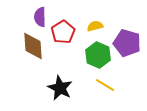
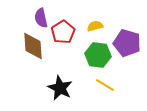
purple semicircle: moved 1 px right, 1 px down; rotated 12 degrees counterclockwise
green hexagon: rotated 15 degrees counterclockwise
